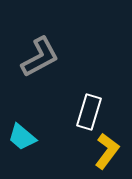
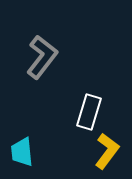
gray L-shape: moved 2 px right; rotated 24 degrees counterclockwise
cyan trapezoid: moved 15 px down; rotated 44 degrees clockwise
